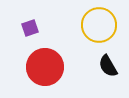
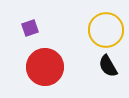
yellow circle: moved 7 px right, 5 px down
